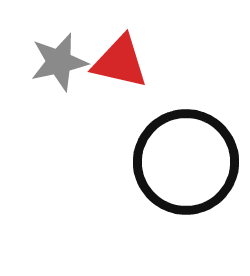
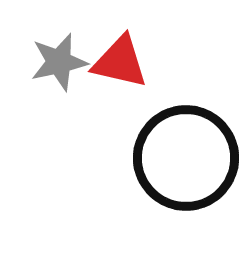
black circle: moved 4 px up
